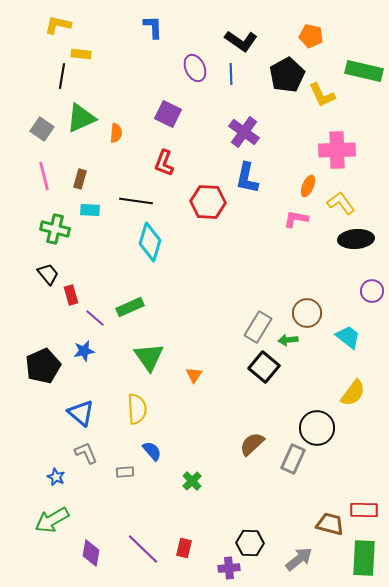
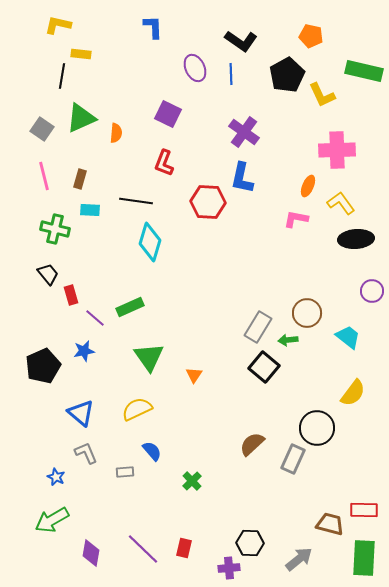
blue L-shape at (247, 178): moved 5 px left
yellow semicircle at (137, 409): rotated 112 degrees counterclockwise
